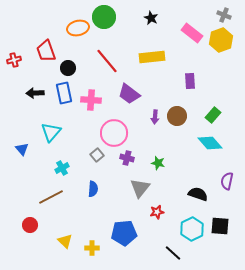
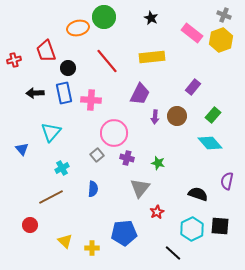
purple rectangle: moved 3 px right, 6 px down; rotated 42 degrees clockwise
purple trapezoid: moved 11 px right; rotated 100 degrees counterclockwise
red star: rotated 16 degrees counterclockwise
